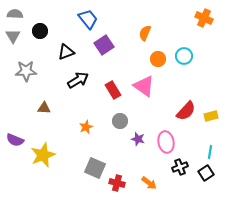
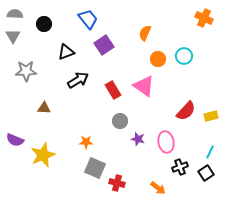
black circle: moved 4 px right, 7 px up
orange star: moved 15 px down; rotated 24 degrees clockwise
cyan line: rotated 16 degrees clockwise
orange arrow: moved 9 px right, 5 px down
